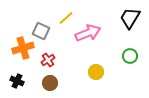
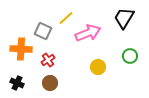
black trapezoid: moved 6 px left
gray square: moved 2 px right
orange cross: moved 2 px left, 1 px down; rotated 20 degrees clockwise
yellow circle: moved 2 px right, 5 px up
black cross: moved 2 px down
